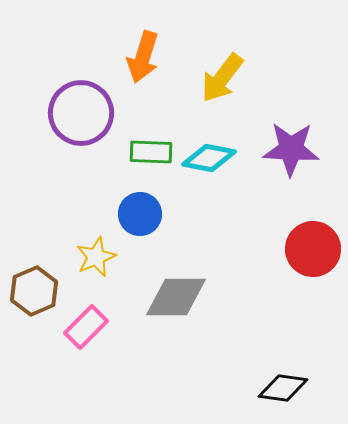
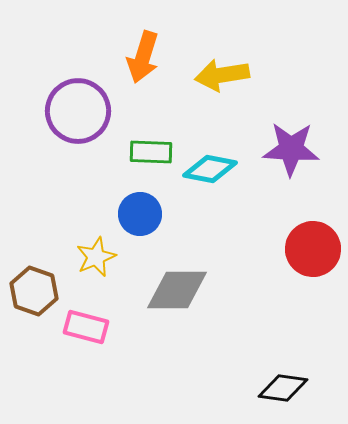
yellow arrow: moved 3 px up; rotated 44 degrees clockwise
purple circle: moved 3 px left, 2 px up
cyan diamond: moved 1 px right, 11 px down
brown hexagon: rotated 18 degrees counterclockwise
gray diamond: moved 1 px right, 7 px up
pink rectangle: rotated 60 degrees clockwise
